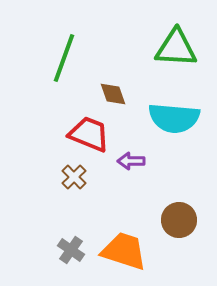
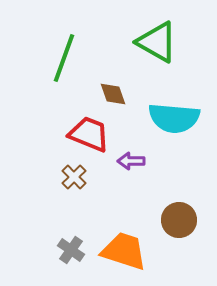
green triangle: moved 19 px left, 6 px up; rotated 27 degrees clockwise
